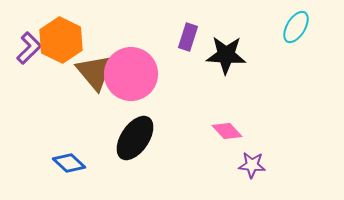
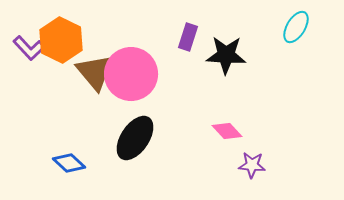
purple L-shape: rotated 92 degrees clockwise
